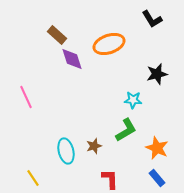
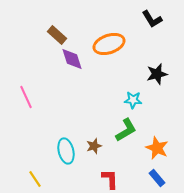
yellow line: moved 2 px right, 1 px down
